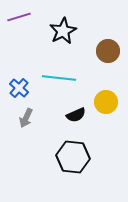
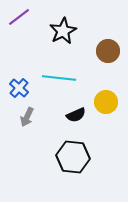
purple line: rotated 20 degrees counterclockwise
gray arrow: moved 1 px right, 1 px up
